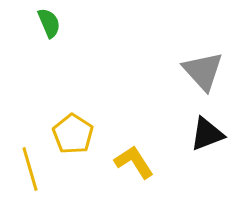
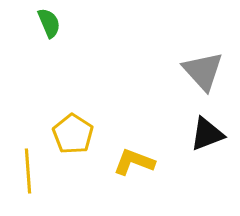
yellow L-shape: rotated 36 degrees counterclockwise
yellow line: moved 2 px left, 2 px down; rotated 12 degrees clockwise
